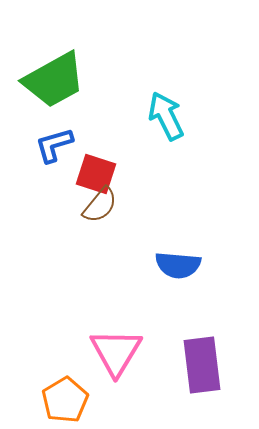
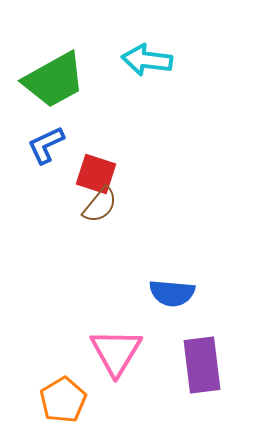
cyan arrow: moved 19 px left, 56 px up; rotated 57 degrees counterclockwise
blue L-shape: moved 8 px left; rotated 9 degrees counterclockwise
blue semicircle: moved 6 px left, 28 px down
orange pentagon: moved 2 px left
